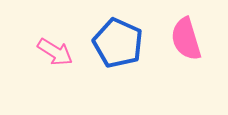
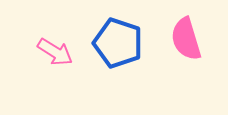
blue pentagon: rotated 6 degrees counterclockwise
